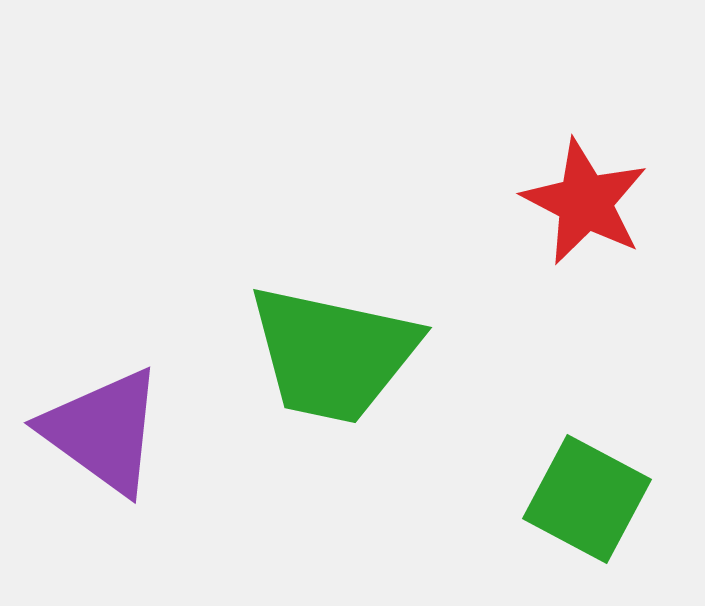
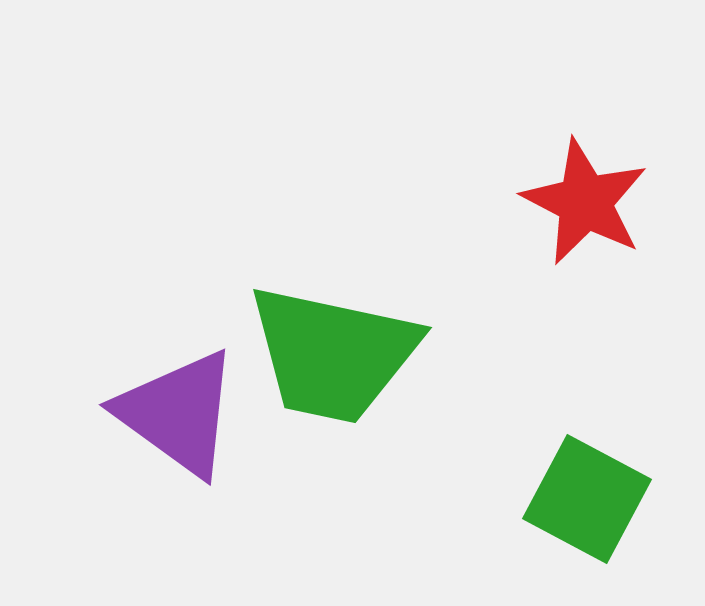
purple triangle: moved 75 px right, 18 px up
